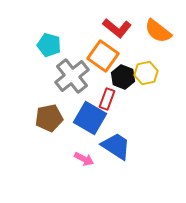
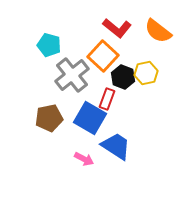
orange square: rotated 8 degrees clockwise
gray cross: moved 1 px up
